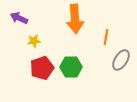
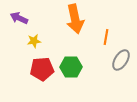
orange arrow: rotated 8 degrees counterclockwise
red pentagon: moved 1 px down; rotated 15 degrees clockwise
